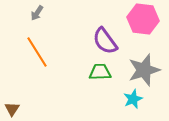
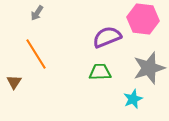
purple semicircle: moved 2 px right, 4 px up; rotated 104 degrees clockwise
orange line: moved 1 px left, 2 px down
gray star: moved 5 px right, 2 px up
brown triangle: moved 2 px right, 27 px up
